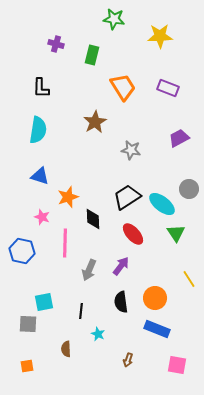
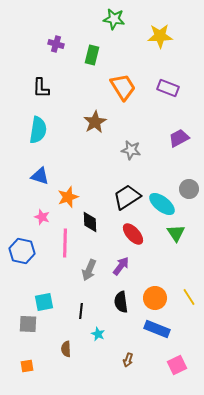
black diamond: moved 3 px left, 3 px down
yellow line: moved 18 px down
pink square: rotated 36 degrees counterclockwise
